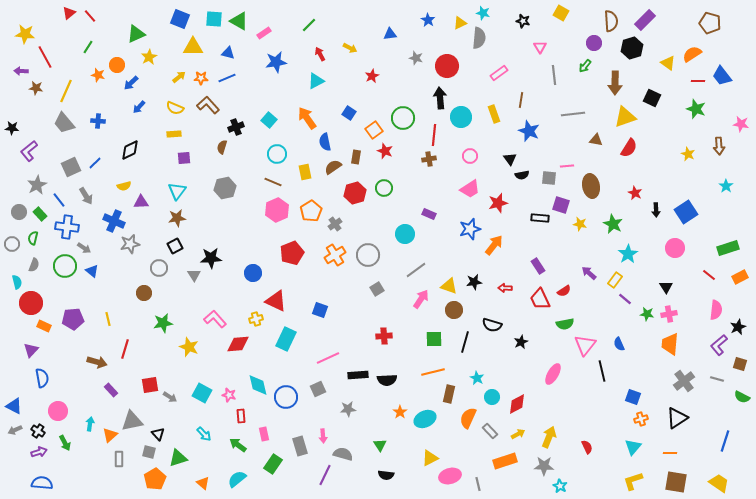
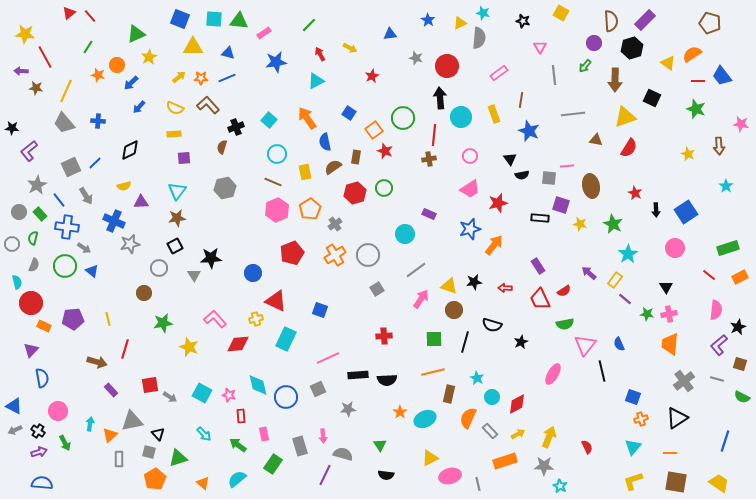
green triangle at (239, 21): rotated 24 degrees counterclockwise
brown arrow at (615, 83): moved 3 px up
orange pentagon at (311, 211): moved 1 px left, 2 px up
